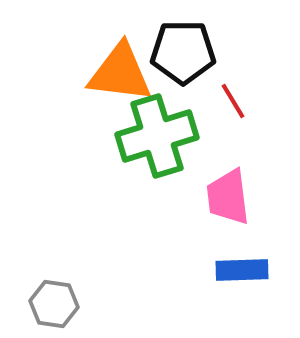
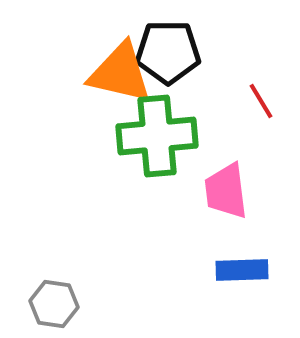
black pentagon: moved 15 px left
orange triangle: rotated 6 degrees clockwise
red line: moved 28 px right
green cross: rotated 12 degrees clockwise
pink trapezoid: moved 2 px left, 6 px up
